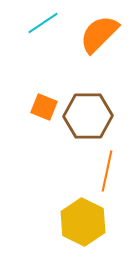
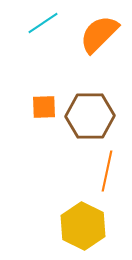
orange square: rotated 24 degrees counterclockwise
brown hexagon: moved 2 px right
yellow hexagon: moved 4 px down
